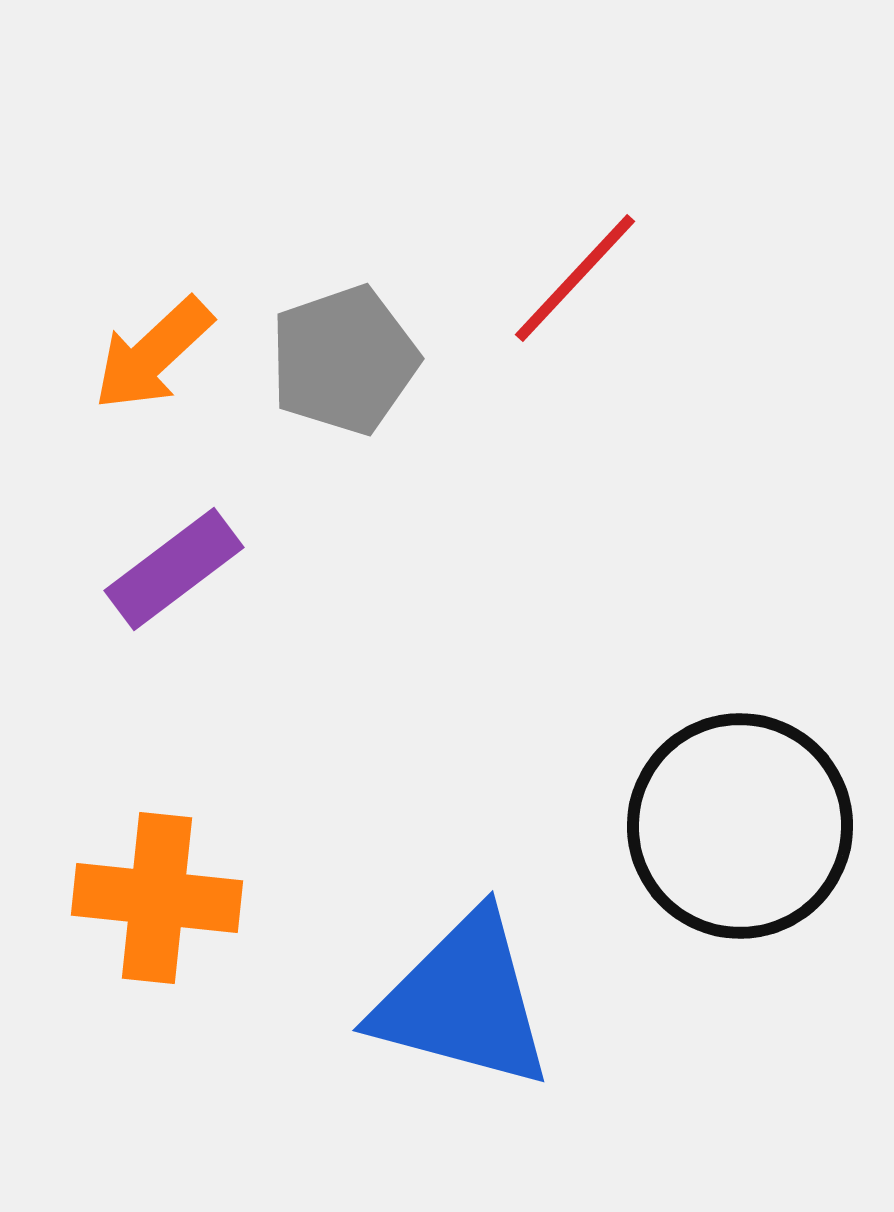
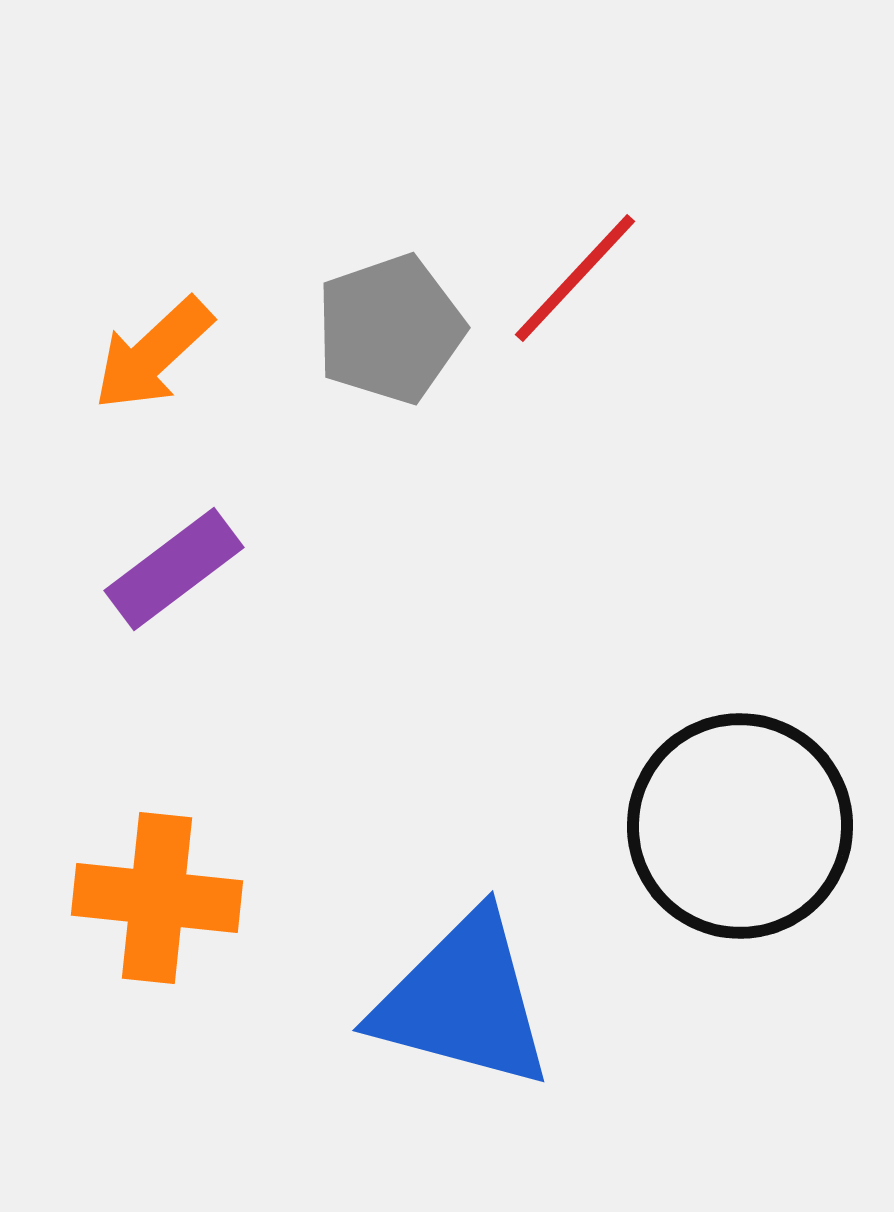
gray pentagon: moved 46 px right, 31 px up
